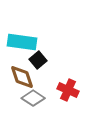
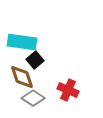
black square: moved 3 px left
